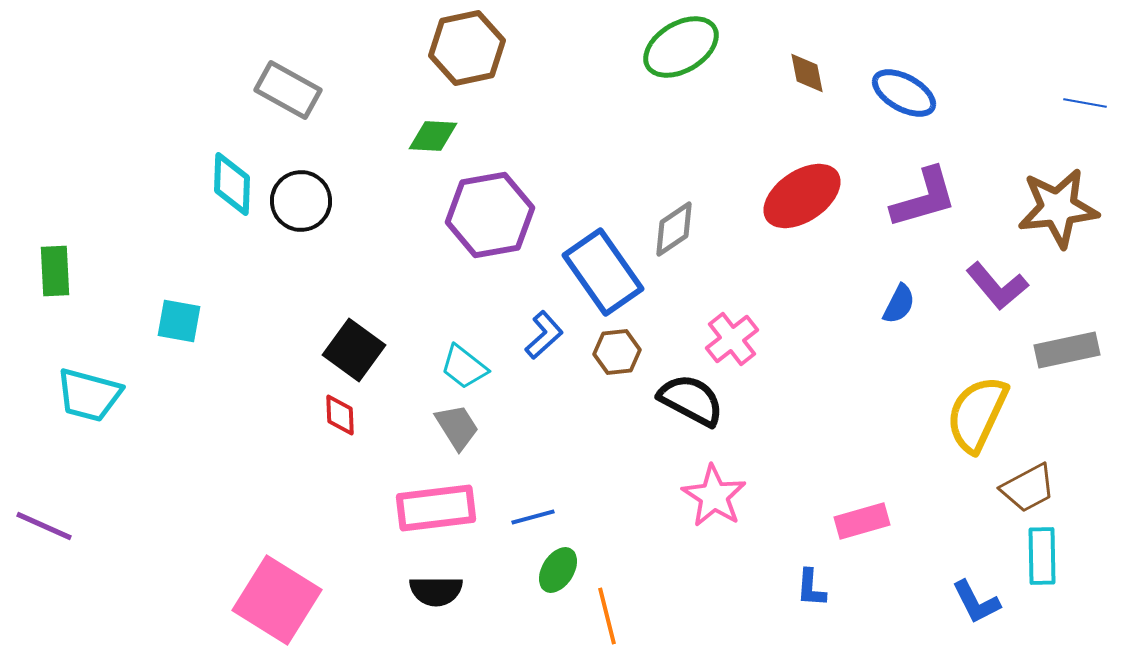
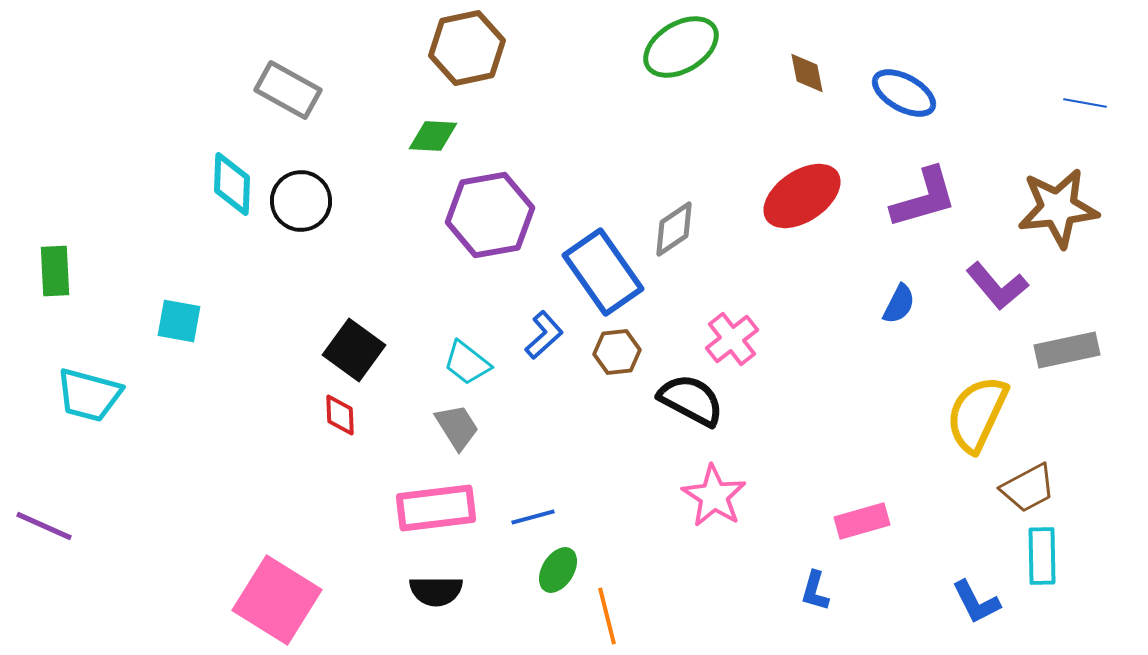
cyan trapezoid at (464, 367): moved 3 px right, 4 px up
blue L-shape at (811, 588): moved 4 px right, 3 px down; rotated 12 degrees clockwise
